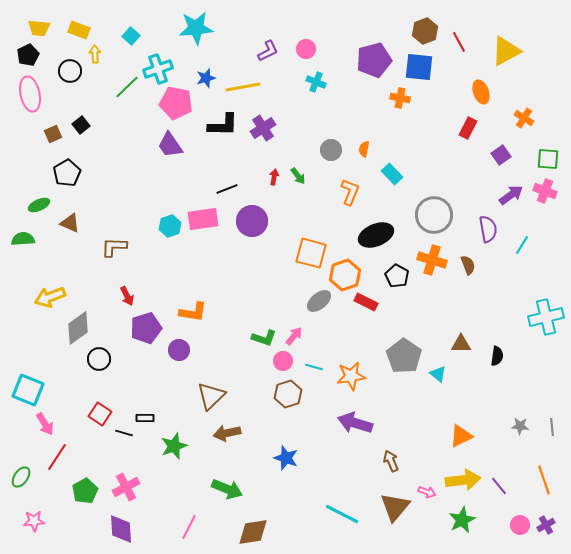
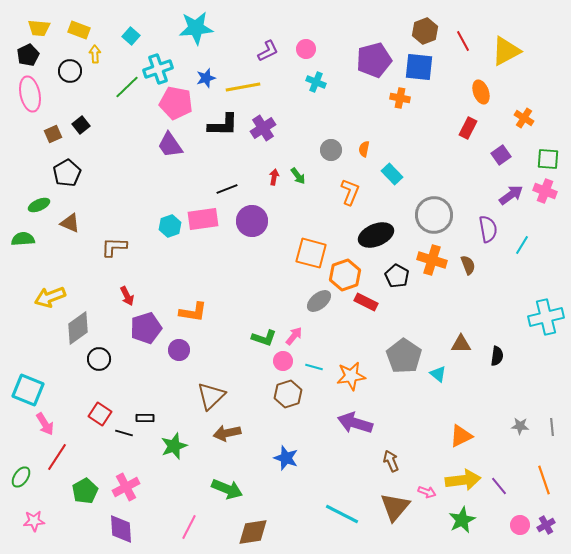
red line at (459, 42): moved 4 px right, 1 px up
